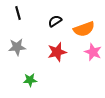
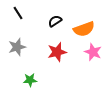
black line: rotated 16 degrees counterclockwise
gray star: rotated 12 degrees counterclockwise
